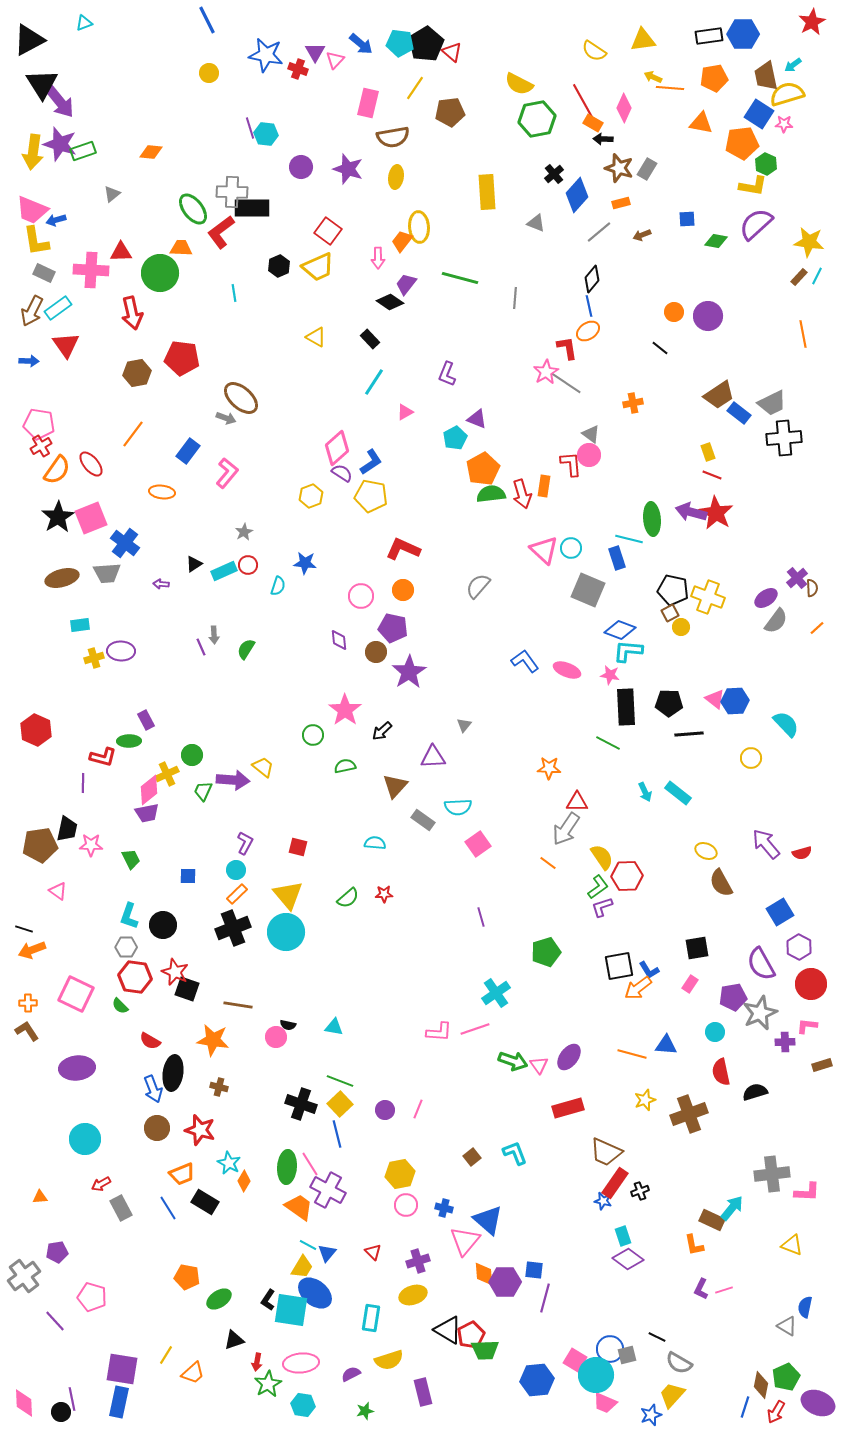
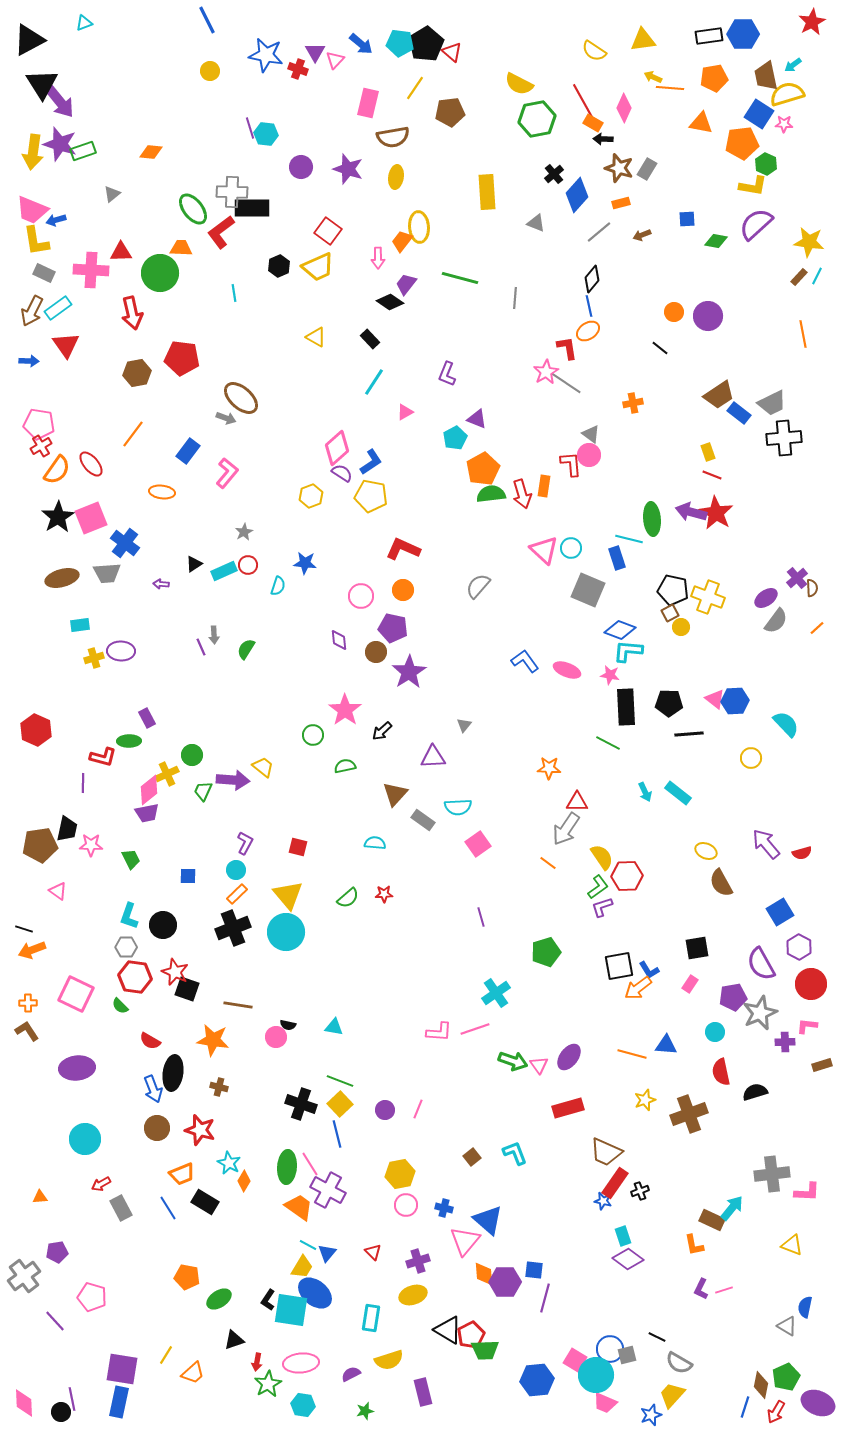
yellow circle at (209, 73): moved 1 px right, 2 px up
purple rectangle at (146, 720): moved 1 px right, 2 px up
brown triangle at (395, 786): moved 8 px down
